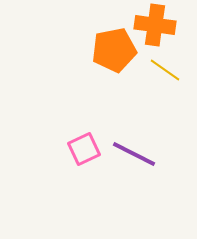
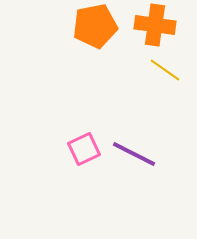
orange pentagon: moved 19 px left, 24 px up
